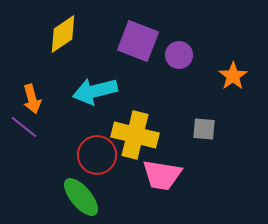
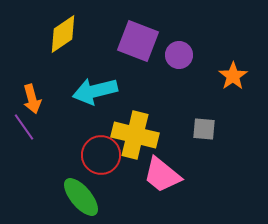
purple line: rotated 16 degrees clockwise
red circle: moved 4 px right
pink trapezoid: rotated 30 degrees clockwise
